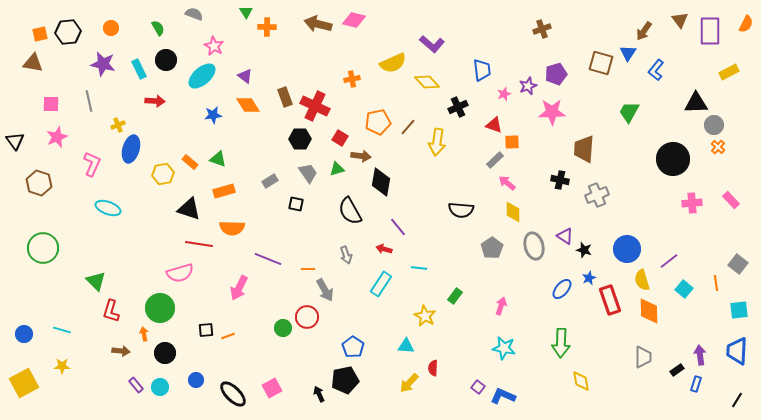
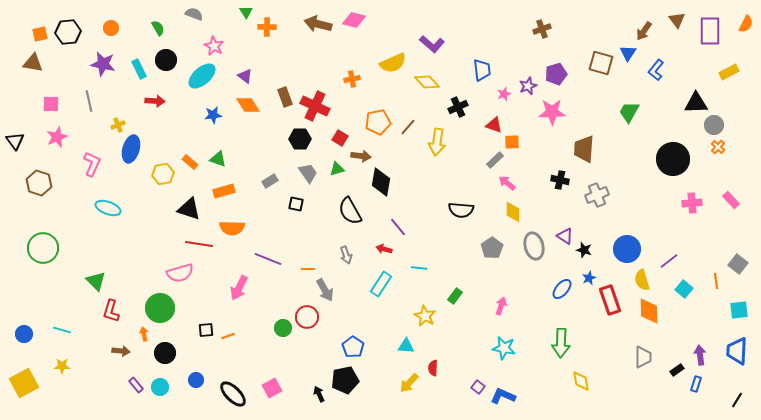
brown triangle at (680, 20): moved 3 px left
orange line at (716, 283): moved 2 px up
